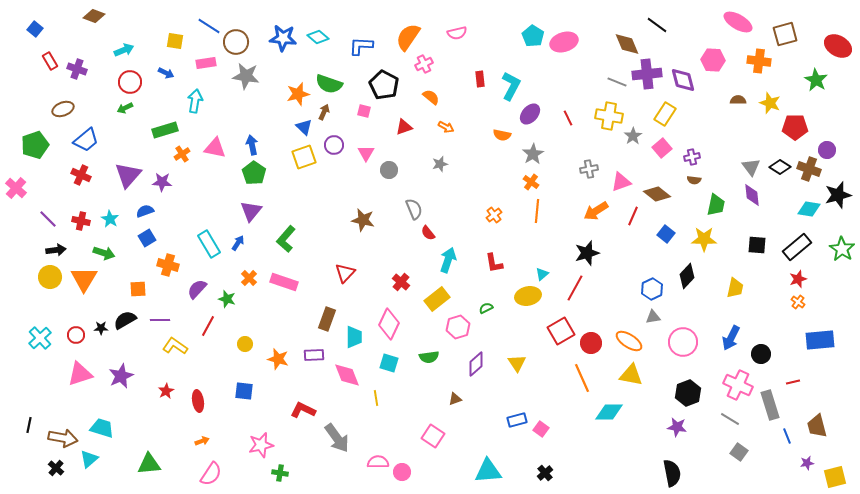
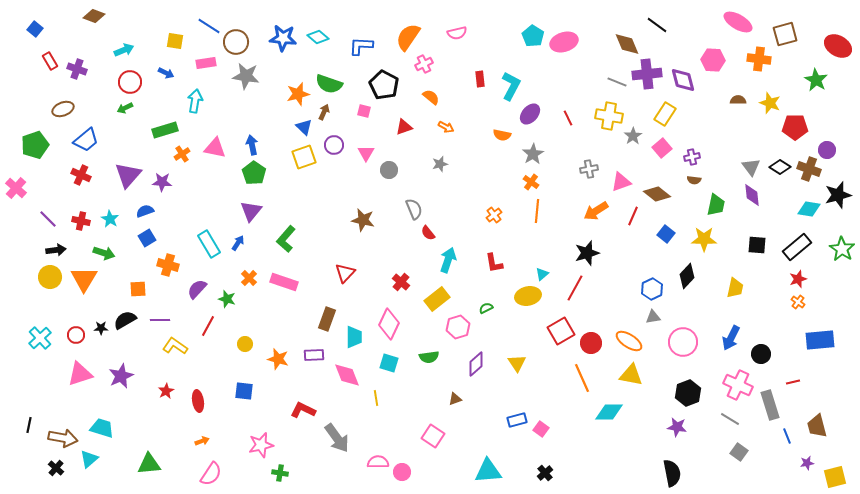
orange cross at (759, 61): moved 2 px up
